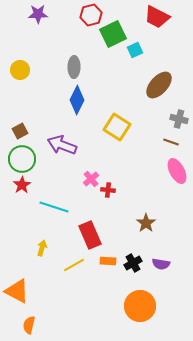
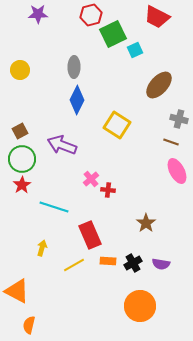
yellow square: moved 2 px up
